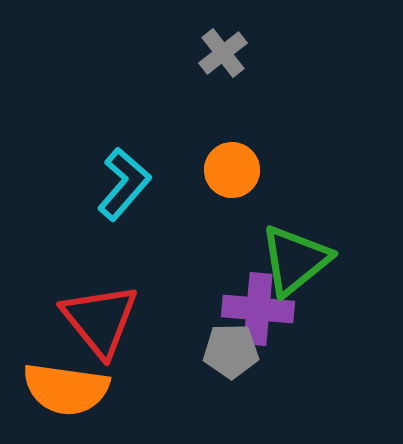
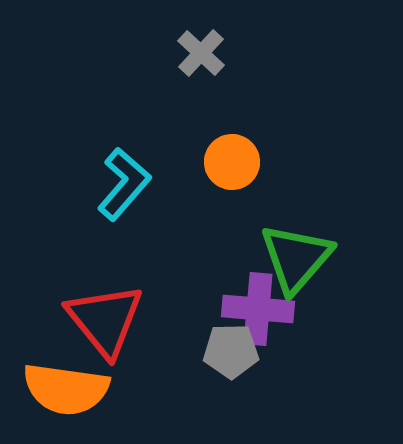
gray cross: moved 22 px left; rotated 9 degrees counterclockwise
orange circle: moved 8 px up
green triangle: moved 1 px right, 2 px up; rotated 10 degrees counterclockwise
red triangle: moved 5 px right
